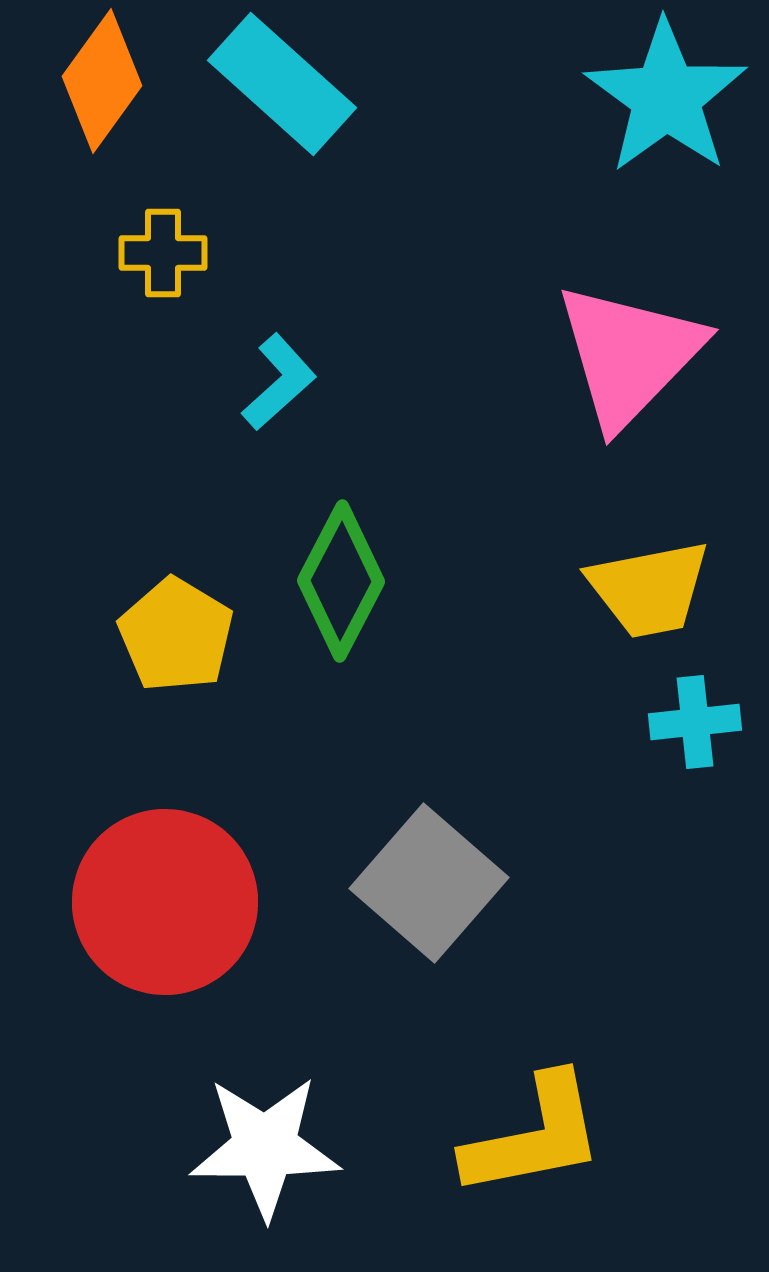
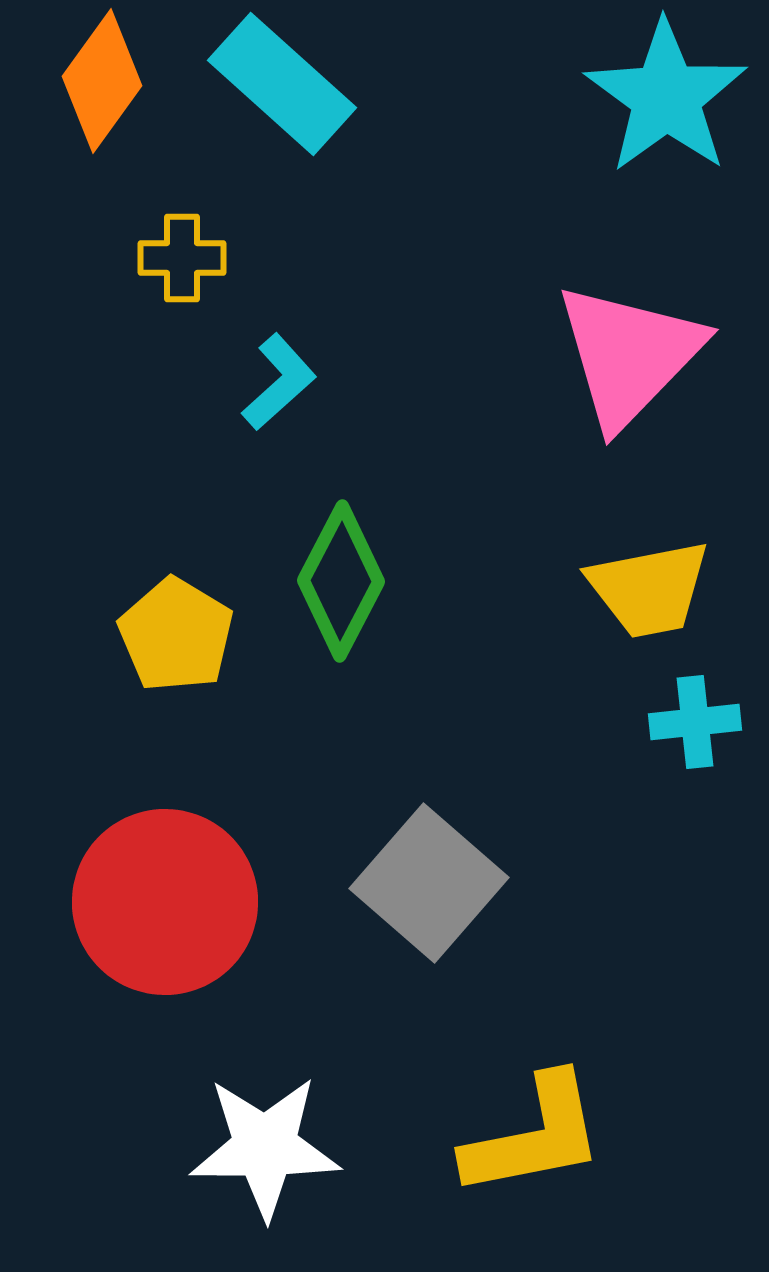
yellow cross: moved 19 px right, 5 px down
